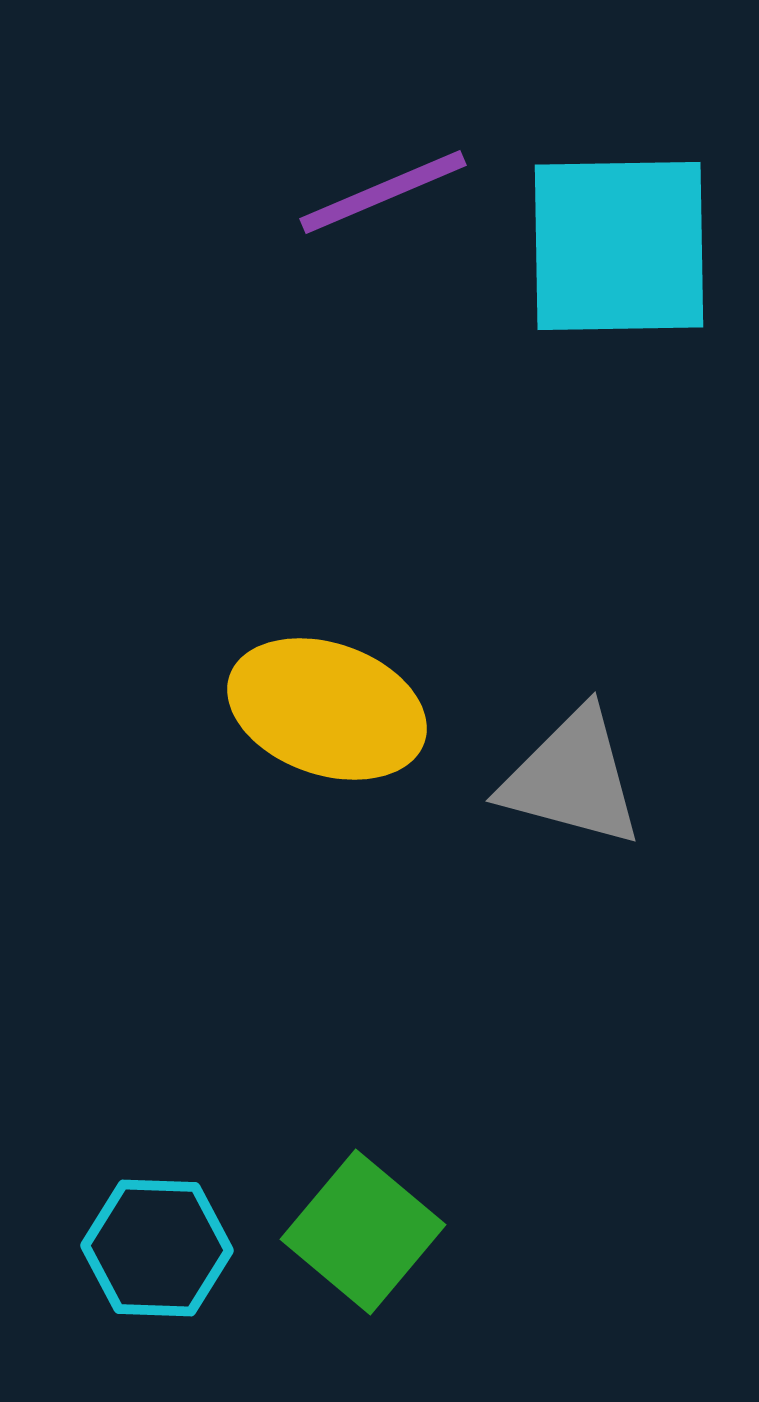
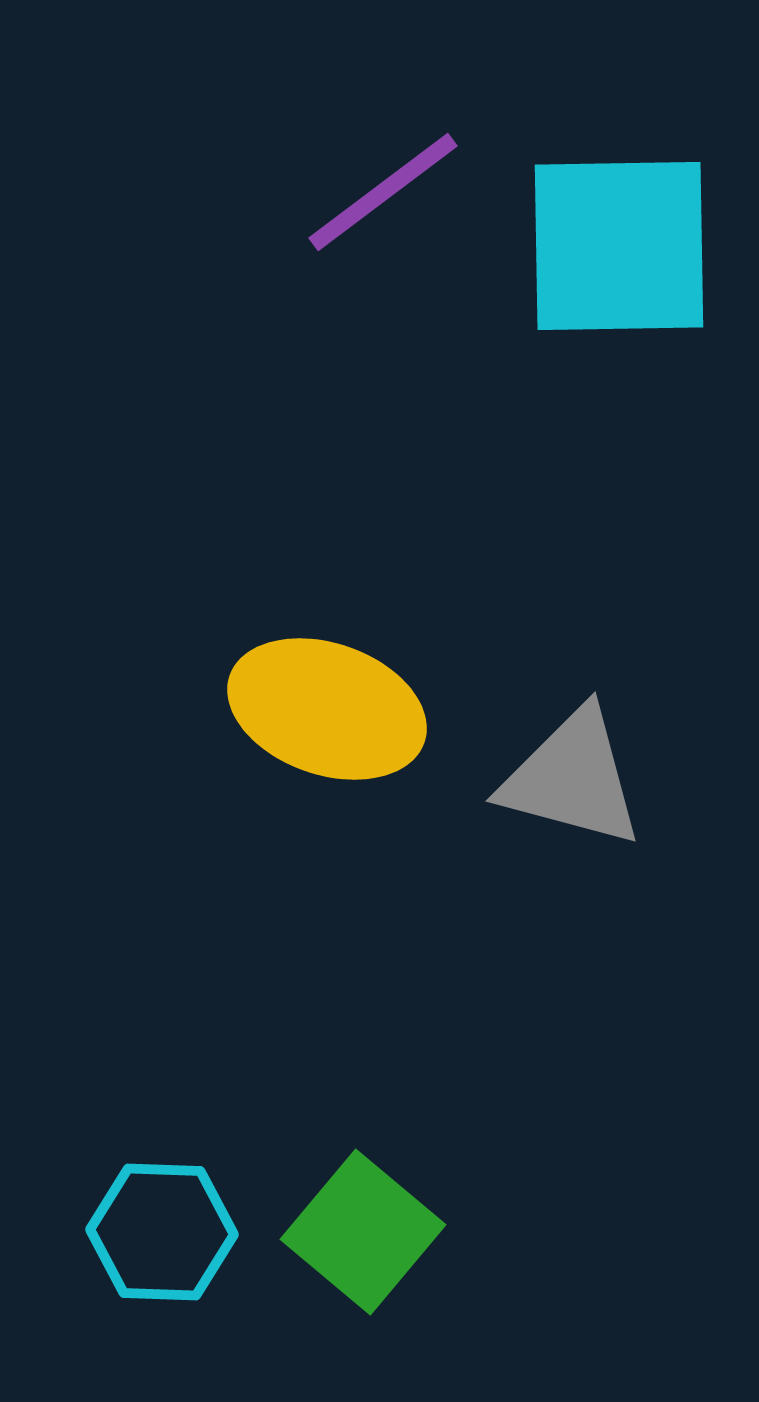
purple line: rotated 14 degrees counterclockwise
cyan hexagon: moved 5 px right, 16 px up
